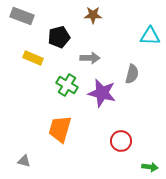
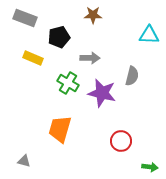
gray rectangle: moved 3 px right, 2 px down
cyan triangle: moved 1 px left, 1 px up
gray semicircle: moved 2 px down
green cross: moved 1 px right, 2 px up
